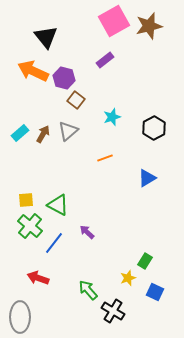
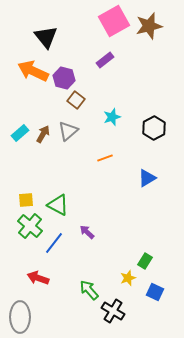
green arrow: moved 1 px right
